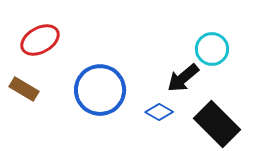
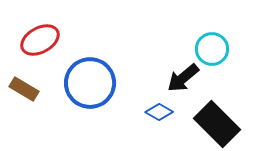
blue circle: moved 10 px left, 7 px up
